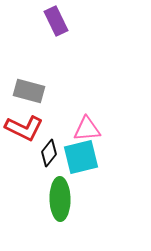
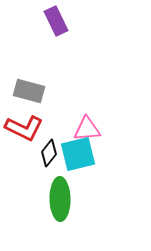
cyan square: moved 3 px left, 3 px up
